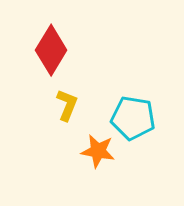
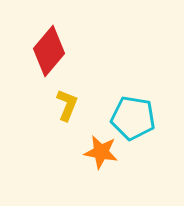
red diamond: moved 2 px left, 1 px down; rotated 9 degrees clockwise
orange star: moved 3 px right, 1 px down
